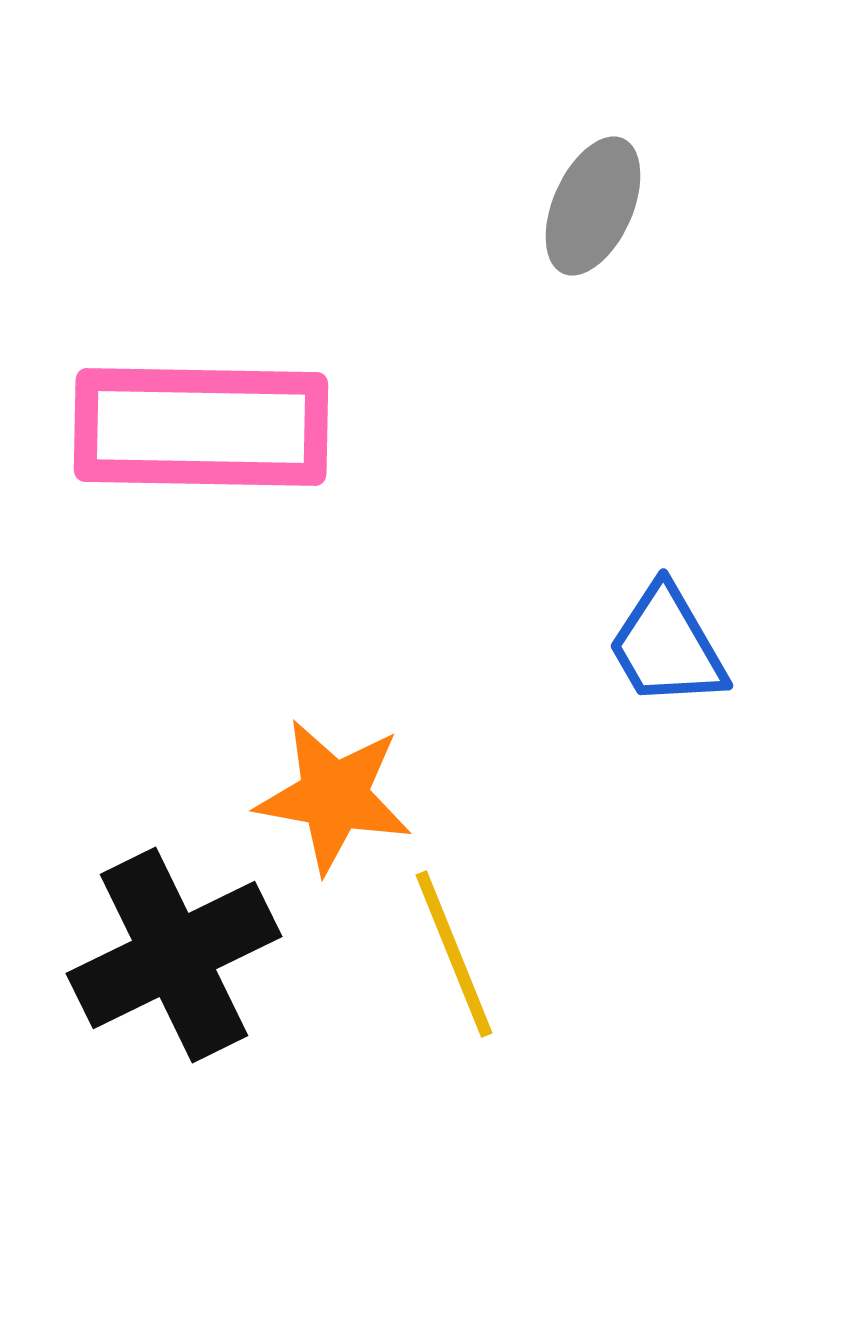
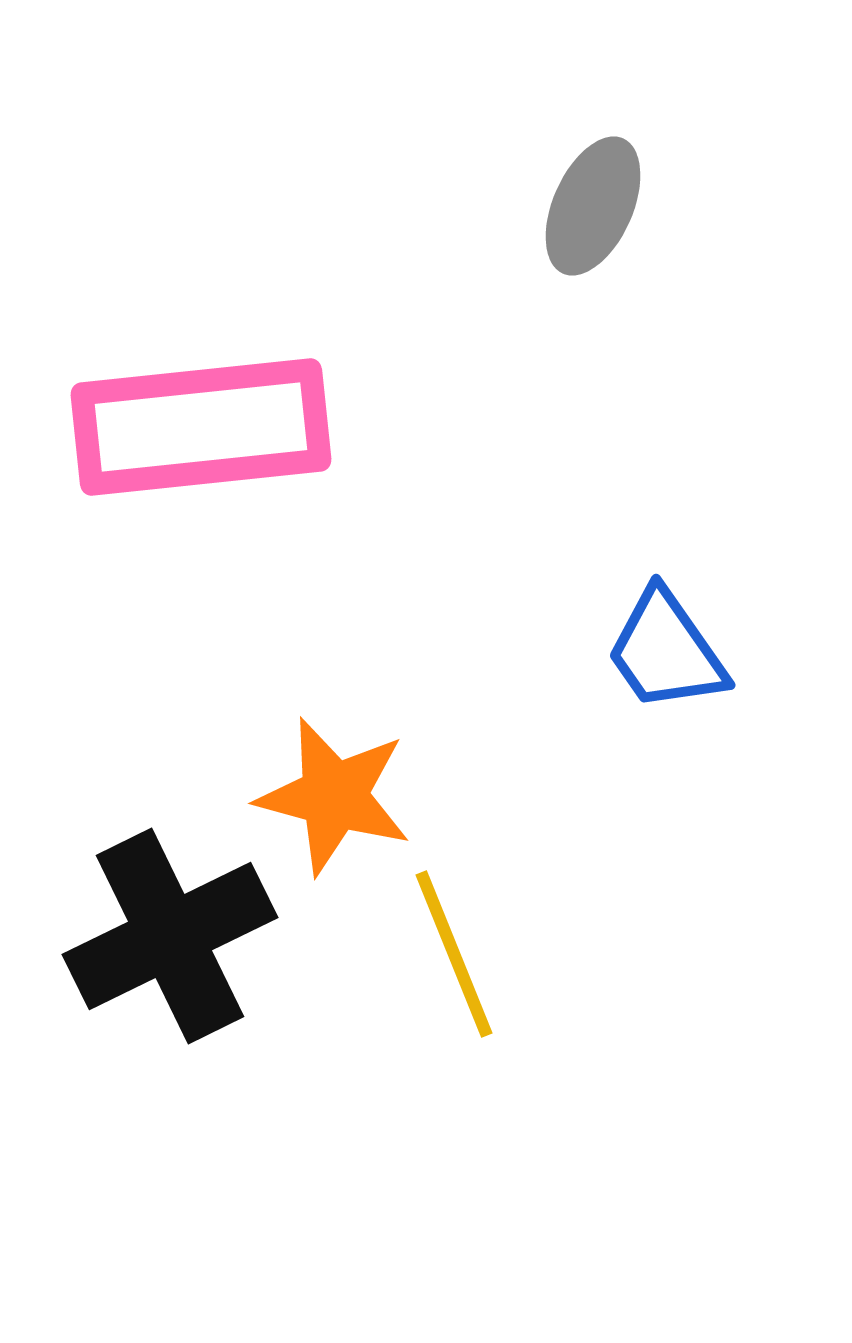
pink rectangle: rotated 7 degrees counterclockwise
blue trapezoid: moved 1 px left, 5 px down; rotated 5 degrees counterclockwise
orange star: rotated 5 degrees clockwise
black cross: moved 4 px left, 19 px up
